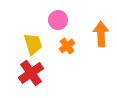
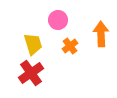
orange cross: moved 3 px right
